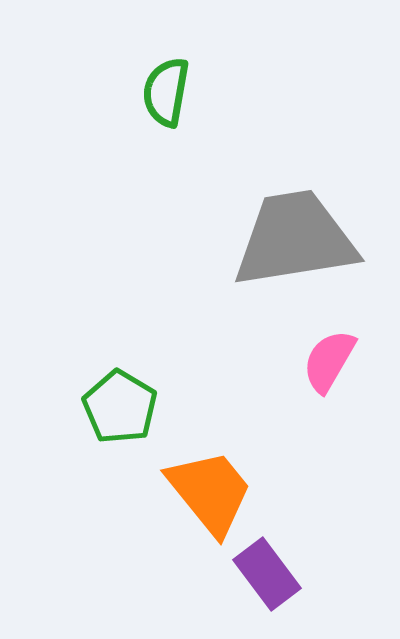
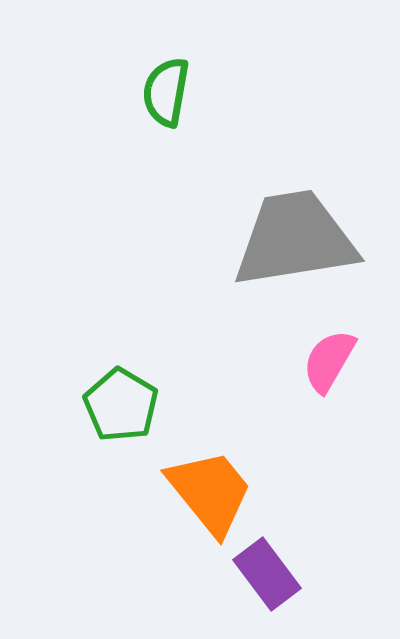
green pentagon: moved 1 px right, 2 px up
